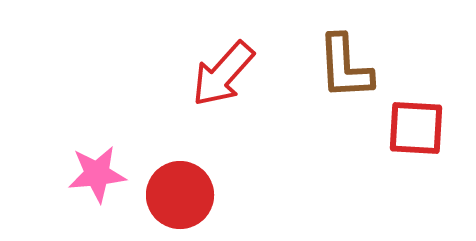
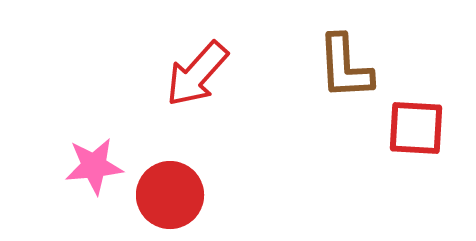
red arrow: moved 26 px left
pink star: moved 3 px left, 8 px up
red circle: moved 10 px left
